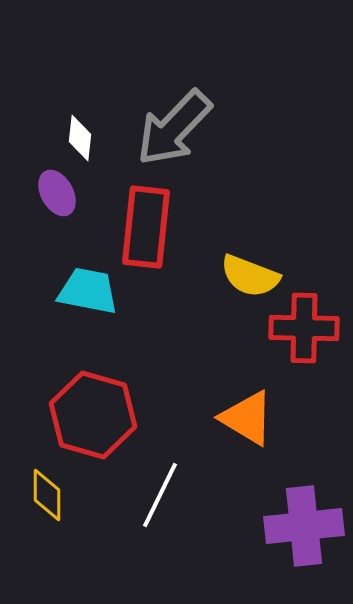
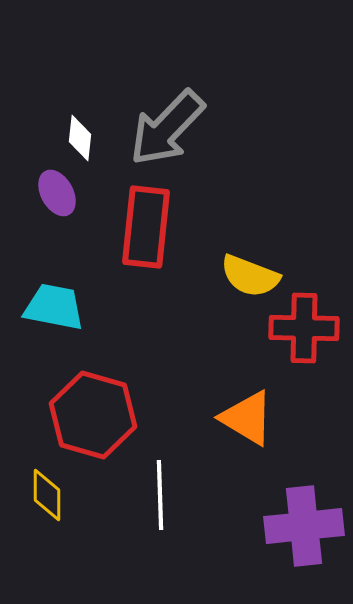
gray arrow: moved 7 px left
cyan trapezoid: moved 34 px left, 16 px down
white line: rotated 28 degrees counterclockwise
